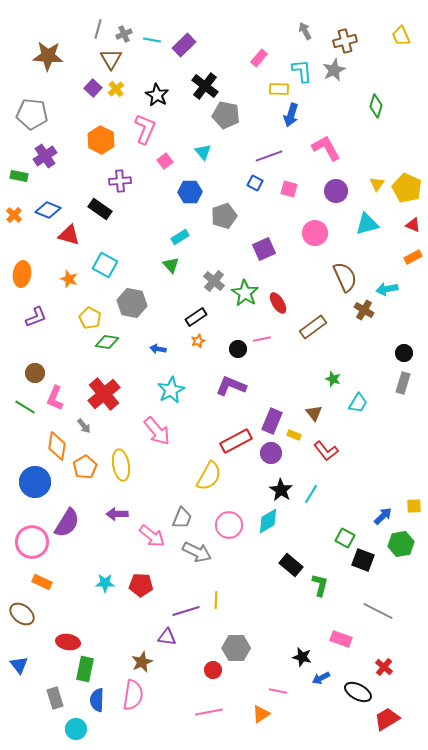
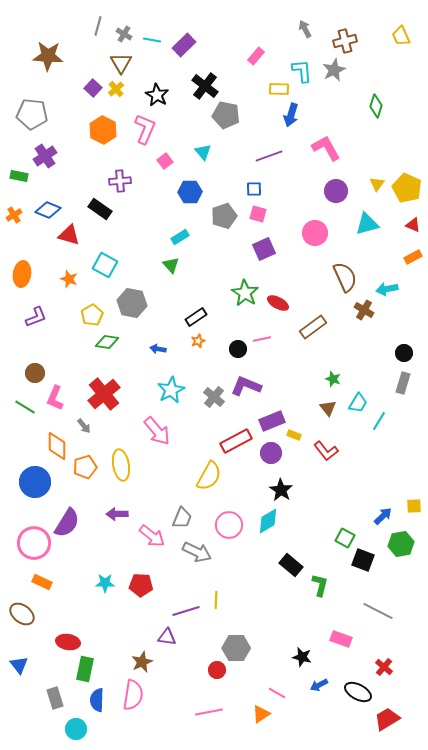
gray line at (98, 29): moved 3 px up
gray arrow at (305, 31): moved 2 px up
gray cross at (124, 34): rotated 35 degrees counterclockwise
pink rectangle at (259, 58): moved 3 px left, 2 px up
brown triangle at (111, 59): moved 10 px right, 4 px down
orange hexagon at (101, 140): moved 2 px right, 10 px up
blue square at (255, 183): moved 1 px left, 6 px down; rotated 28 degrees counterclockwise
pink square at (289, 189): moved 31 px left, 25 px down
orange cross at (14, 215): rotated 14 degrees clockwise
gray cross at (214, 281): moved 116 px down
red ellipse at (278, 303): rotated 30 degrees counterclockwise
yellow pentagon at (90, 318): moved 2 px right, 3 px up; rotated 15 degrees clockwise
purple L-shape at (231, 386): moved 15 px right
brown triangle at (314, 413): moved 14 px right, 5 px up
purple rectangle at (272, 421): rotated 45 degrees clockwise
orange diamond at (57, 446): rotated 8 degrees counterclockwise
orange pentagon at (85, 467): rotated 15 degrees clockwise
cyan line at (311, 494): moved 68 px right, 73 px up
pink circle at (32, 542): moved 2 px right, 1 px down
red circle at (213, 670): moved 4 px right
blue arrow at (321, 678): moved 2 px left, 7 px down
pink line at (278, 691): moved 1 px left, 2 px down; rotated 18 degrees clockwise
